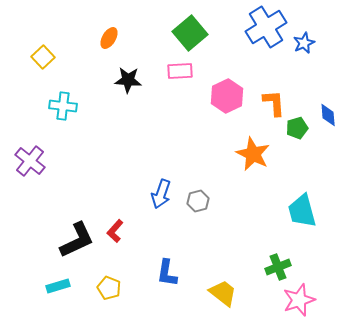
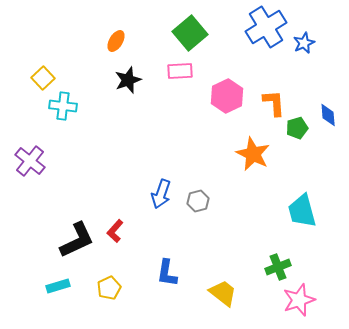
orange ellipse: moved 7 px right, 3 px down
yellow square: moved 21 px down
black star: rotated 24 degrees counterclockwise
yellow pentagon: rotated 25 degrees clockwise
